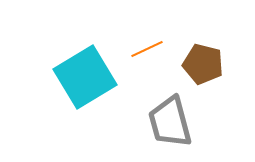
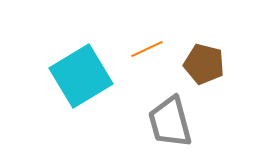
brown pentagon: moved 1 px right
cyan square: moved 4 px left, 1 px up
